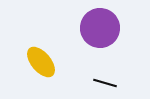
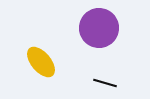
purple circle: moved 1 px left
